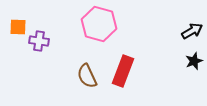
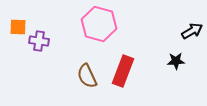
black star: moved 18 px left; rotated 18 degrees clockwise
